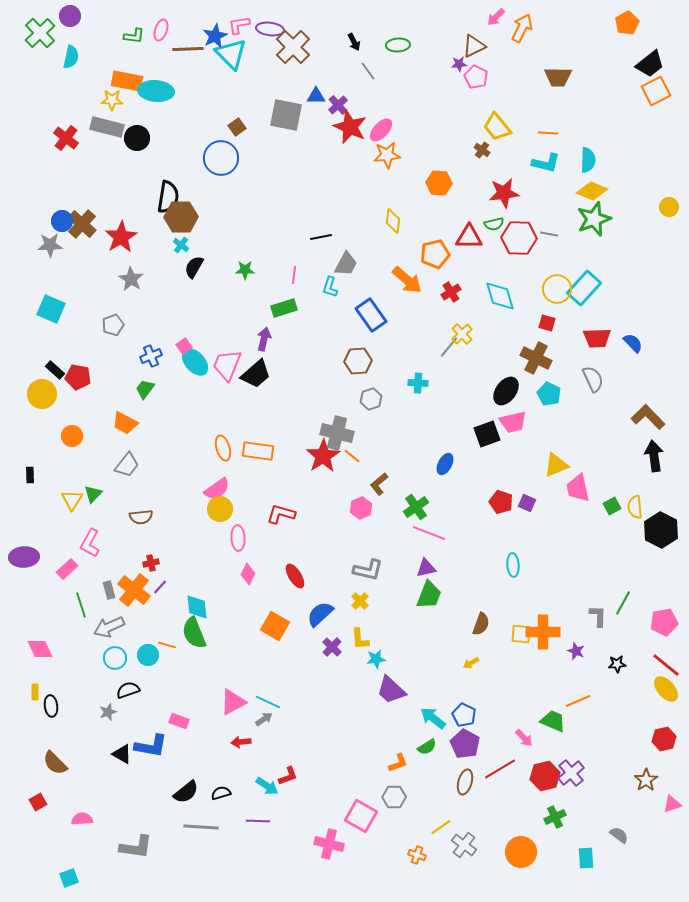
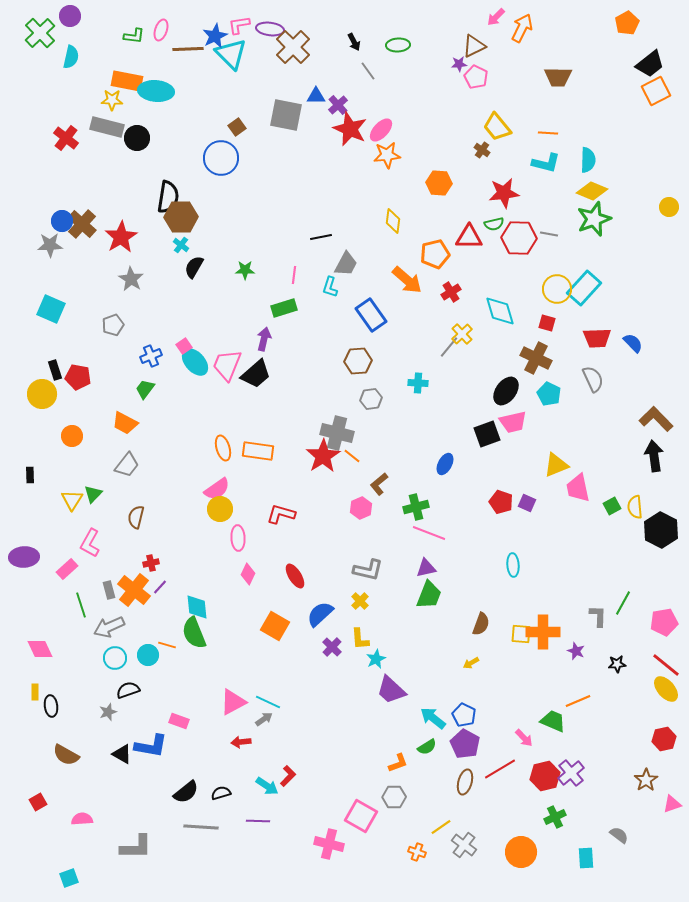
red star at (350, 127): moved 2 px down
cyan diamond at (500, 296): moved 15 px down
black rectangle at (55, 370): rotated 30 degrees clockwise
gray hexagon at (371, 399): rotated 10 degrees clockwise
brown L-shape at (648, 417): moved 8 px right, 2 px down
green cross at (416, 507): rotated 20 degrees clockwise
brown semicircle at (141, 517): moved 5 px left; rotated 110 degrees clockwise
cyan star at (376, 659): rotated 18 degrees counterclockwise
brown semicircle at (55, 763): moved 11 px right, 8 px up; rotated 16 degrees counterclockwise
red L-shape at (288, 776): rotated 25 degrees counterclockwise
gray L-shape at (136, 847): rotated 8 degrees counterclockwise
orange cross at (417, 855): moved 3 px up
